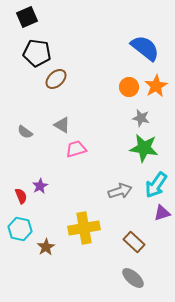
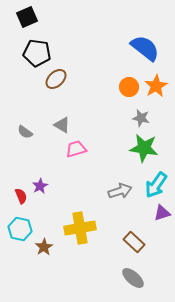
yellow cross: moved 4 px left
brown star: moved 2 px left
